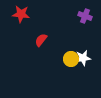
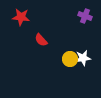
red star: moved 3 px down
red semicircle: rotated 80 degrees counterclockwise
yellow circle: moved 1 px left
